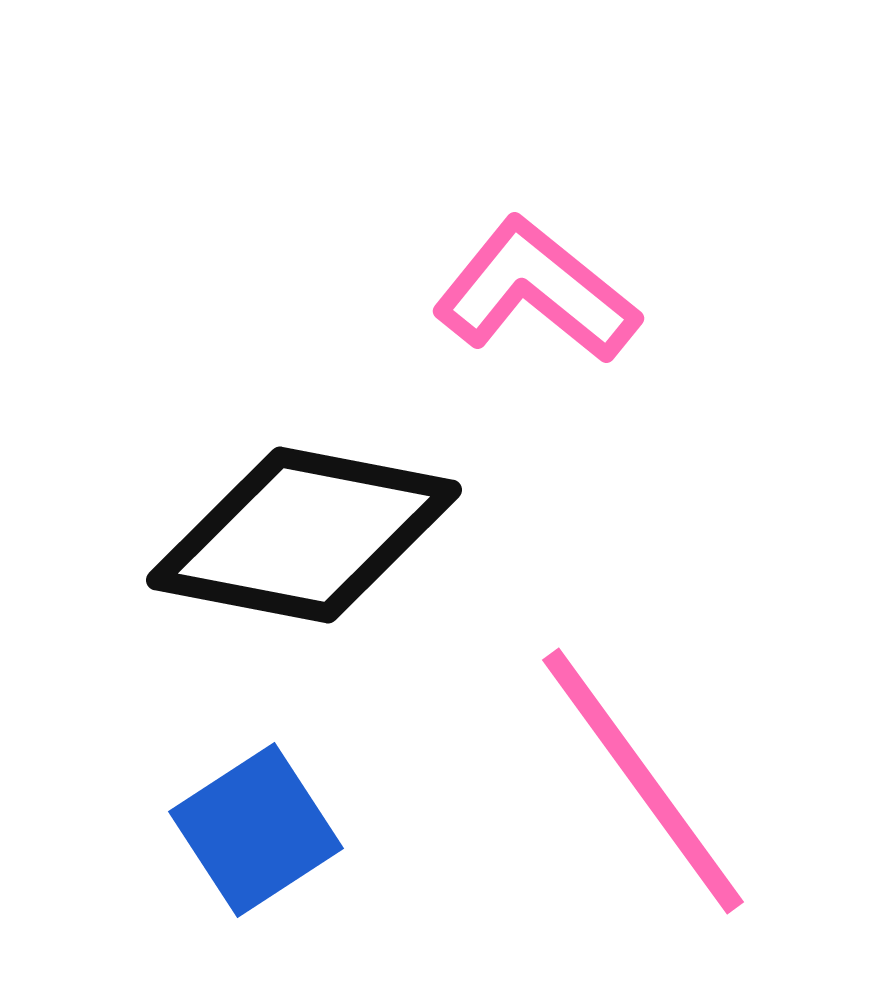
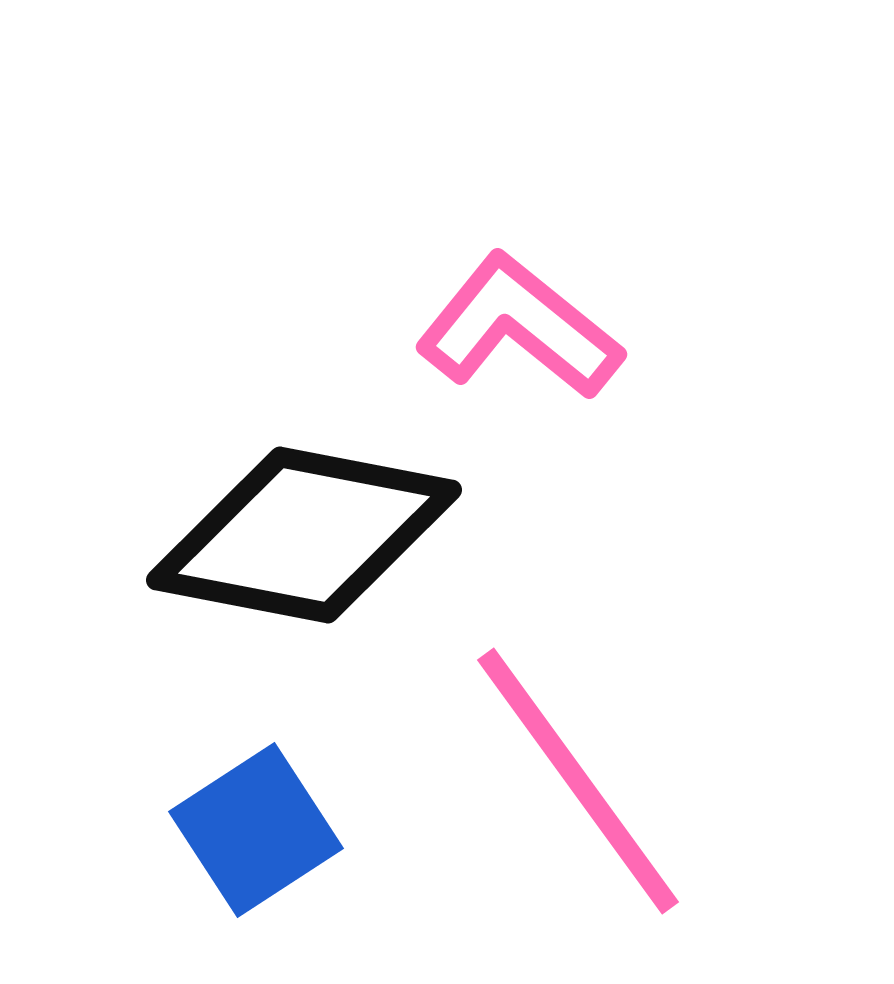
pink L-shape: moved 17 px left, 36 px down
pink line: moved 65 px left
